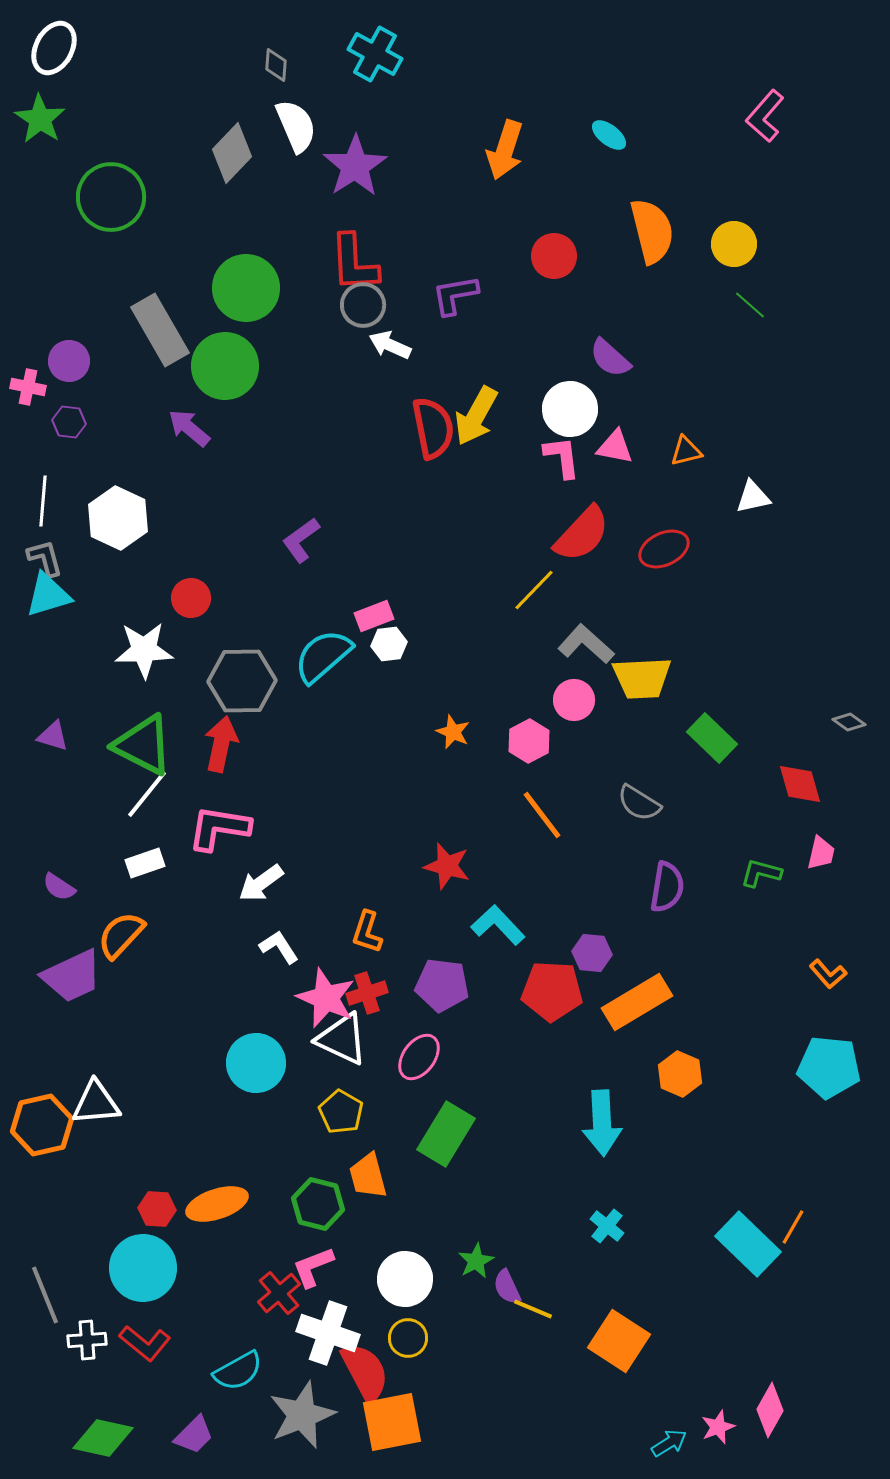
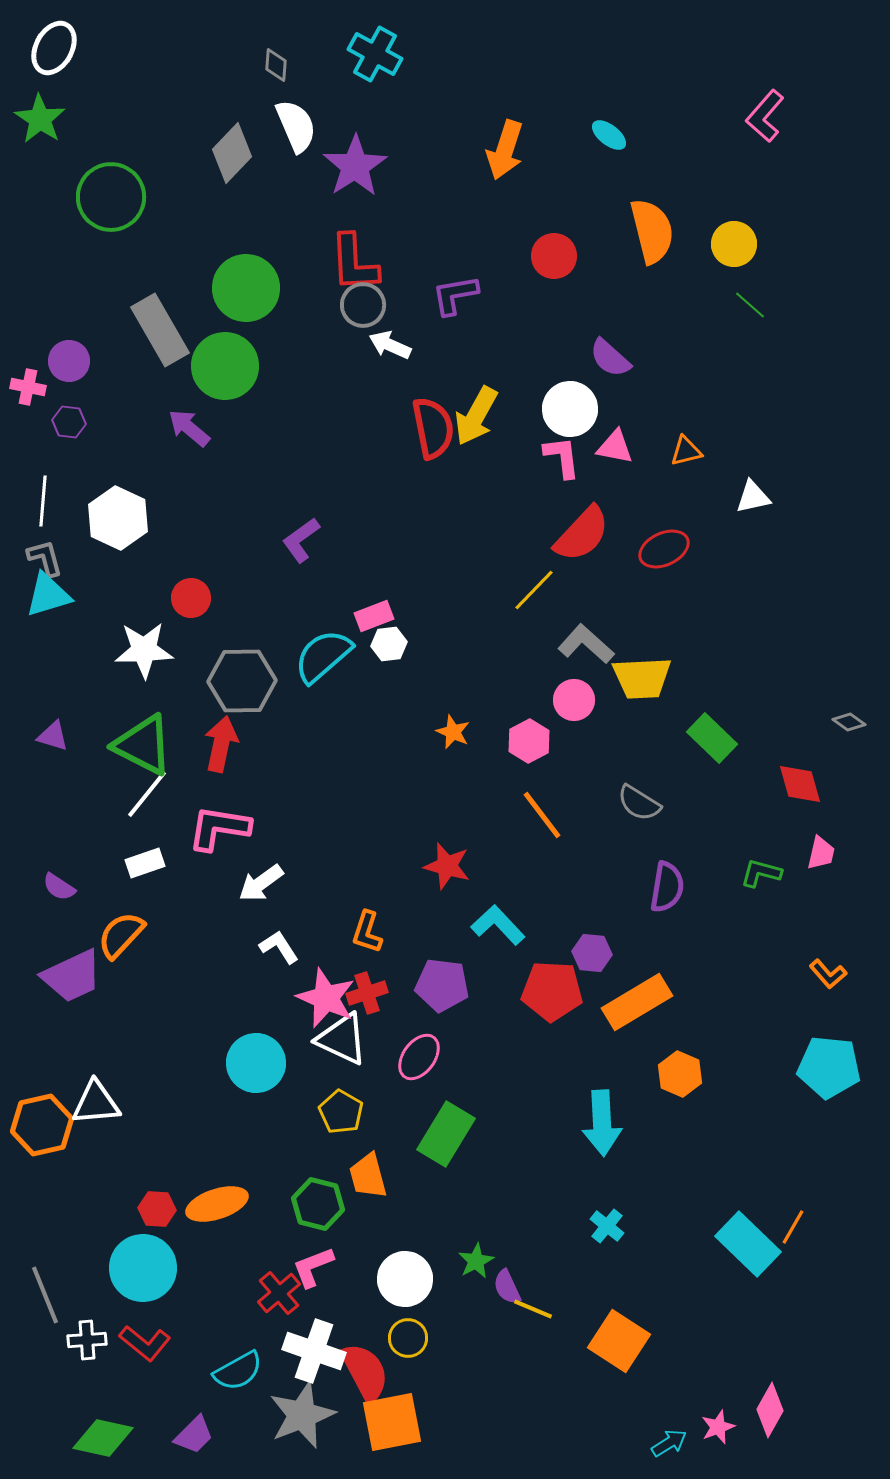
white cross at (328, 1333): moved 14 px left, 18 px down
